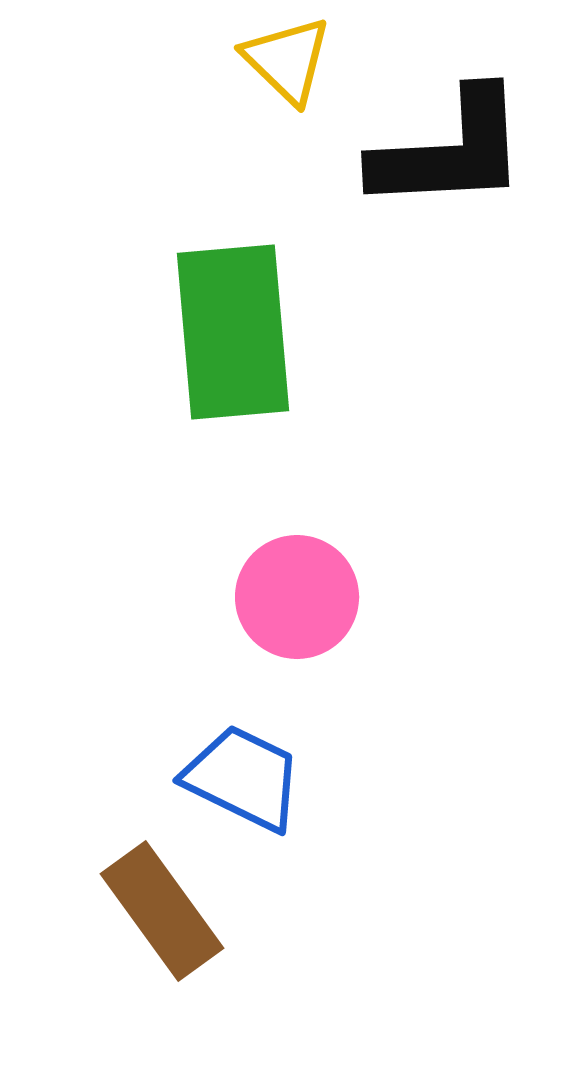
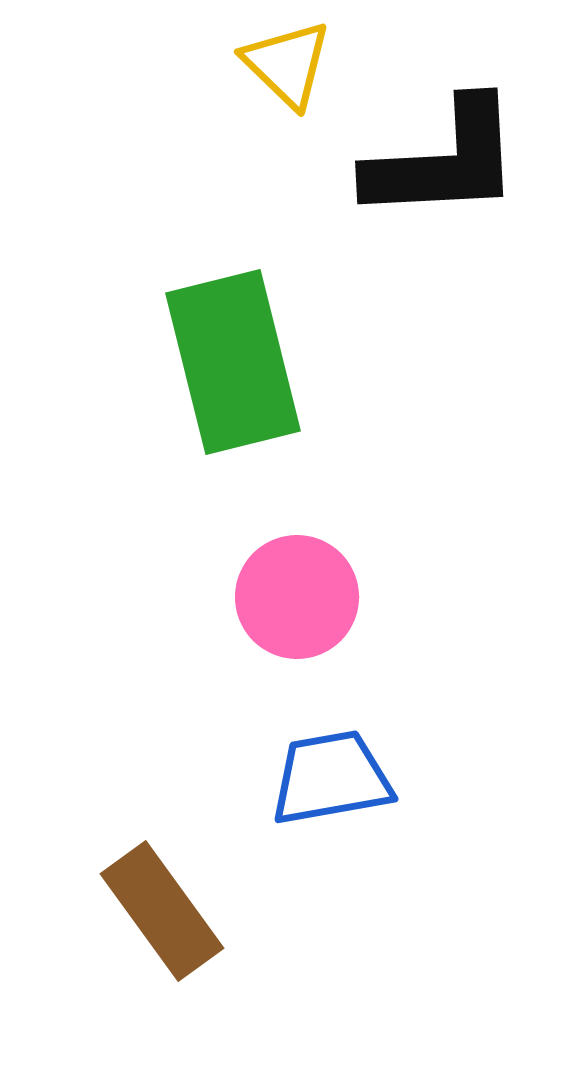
yellow triangle: moved 4 px down
black L-shape: moved 6 px left, 10 px down
green rectangle: moved 30 px down; rotated 9 degrees counterclockwise
blue trapezoid: moved 88 px right; rotated 36 degrees counterclockwise
